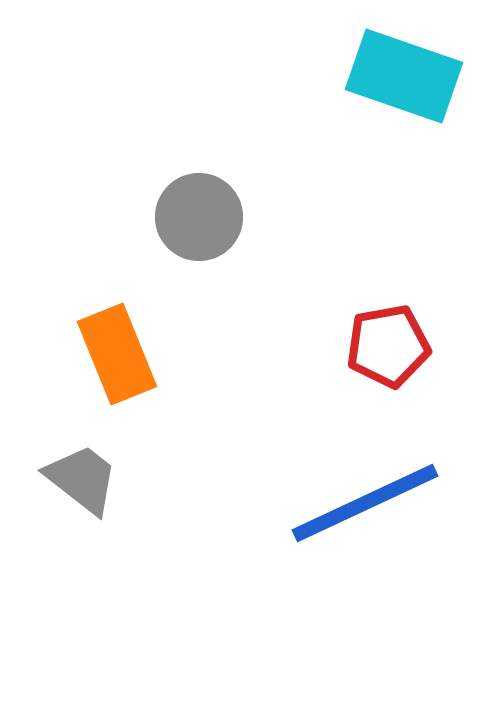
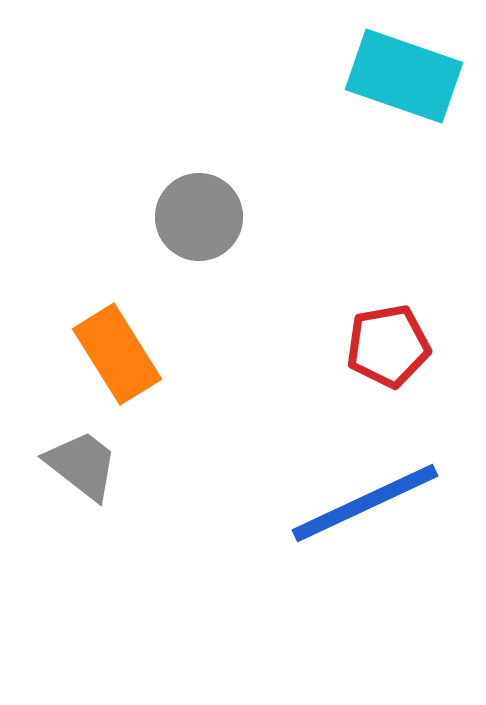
orange rectangle: rotated 10 degrees counterclockwise
gray trapezoid: moved 14 px up
